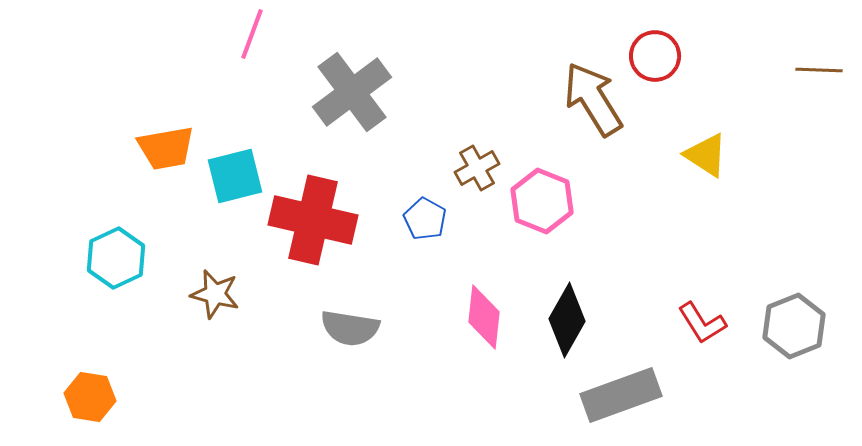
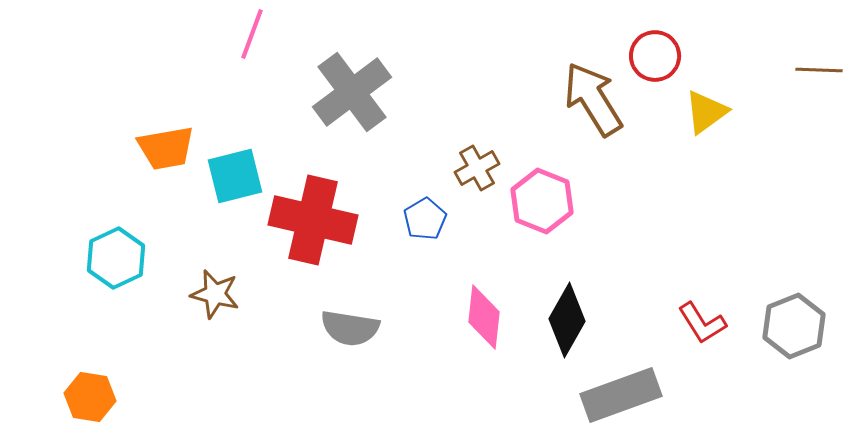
yellow triangle: moved 43 px up; rotated 51 degrees clockwise
blue pentagon: rotated 12 degrees clockwise
